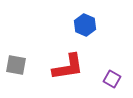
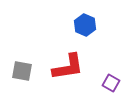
gray square: moved 6 px right, 6 px down
purple square: moved 1 px left, 4 px down
